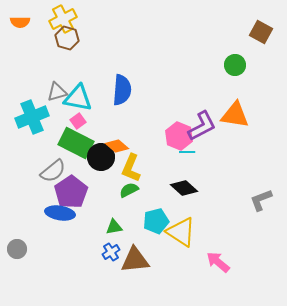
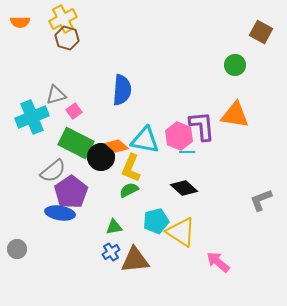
gray triangle: moved 1 px left, 3 px down
cyan triangle: moved 67 px right, 42 px down
pink square: moved 4 px left, 10 px up
purple L-shape: rotated 68 degrees counterclockwise
